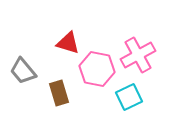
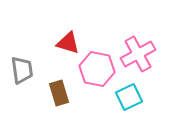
pink cross: moved 1 px up
gray trapezoid: moved 1 px left, 1 px up; rotated 148 degrees counterclockwise
